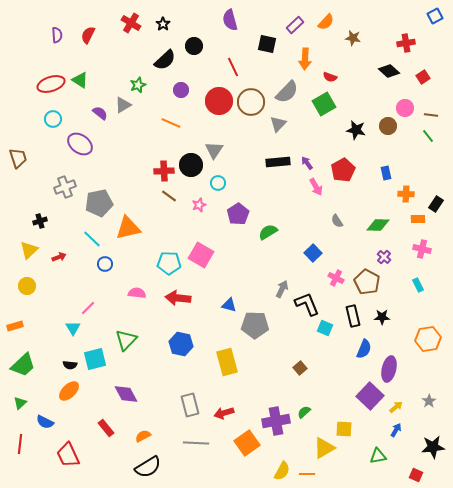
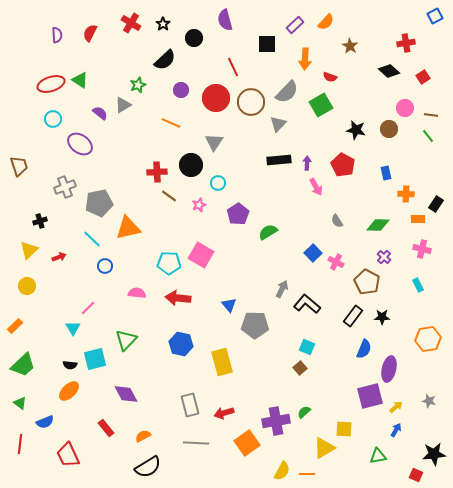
purple semicircle at (230, 20): moved 5 px left
red semicircle at (88, 35): moved 2 px right, 2 px up
brown star at (353, 38): moved 3 px left, 8 px down; rotated 21 degrees clockwise
black square at (267, 44): rotated 12 degrees counterclockwise
black circle at (194, 46): moved 8 px up
red circle at (219, 101): moved 3 px left, 3 px up
green square at (324, 104): moved 3 px left, 1 px down
brown circle at (388, 126): moved 1 px right, 3 px down
gray triangle at (214, 150): moved 8 px up
brown trapezoid at (18, 158): moved 1 px right, 8 px down
black rectangle at (278, 162): moved 1 px right, 2 px up
purple arrow at (307, 163): rotated 40 degrees clockwise
red pentagon at (343, 170): moved 5 px up; rotated 15 degrees counterclockwise
red cross at (164, 171): moved 7 px left, 1 px down
blue circle at (105, 264): moved 2 px down
pink cross at (336, 278): moved 16 px up
black L-shape at (307, 304): rotated 28 degrees counterclockwise
blue triangle at (229, 305): rotated 35 degrees clockwise
black rectangle at (353, 316): rotated 50 degrees clockwise
orange rectangle at (15, 326): rotated 28 degrees counterclockwise
cyan square at (325, 328): moved 18 px left, 19 px down
yellow rectangle at (227, 362): moved 5 px left
purple square at (370, 396): rotated 32 degrees clockwise
gray star at (429, 401): rotated 24 degrees counterclockwise
green triangle at (20, 403): rotated 40 degrees counterclockwise
blue semicircle at (45, 422): rotated 48 degrees counterclockwise
black star at (433, 447): moved 1 px right, 7 px down
